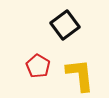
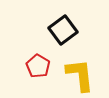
black square: moved 2 px left, 5 px down
